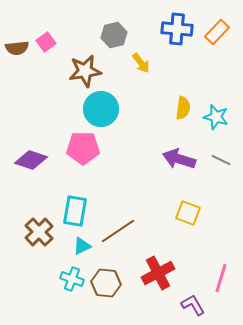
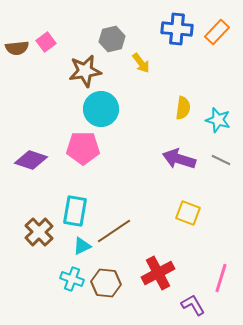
gray hexagon: moved 2 px left, 4 px down
cyan star: moved 2 px right, 3 px down
brown line: moved 4 px left
